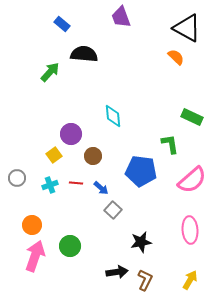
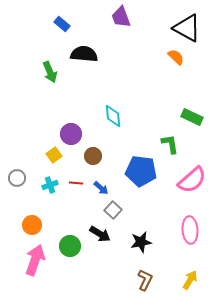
green arrow: rotated 115 degrees clockwise
pink arrow: moved 4 px down
black arrow: moved 17 px left, 38 px up; rotated 40 degrees clockwise
